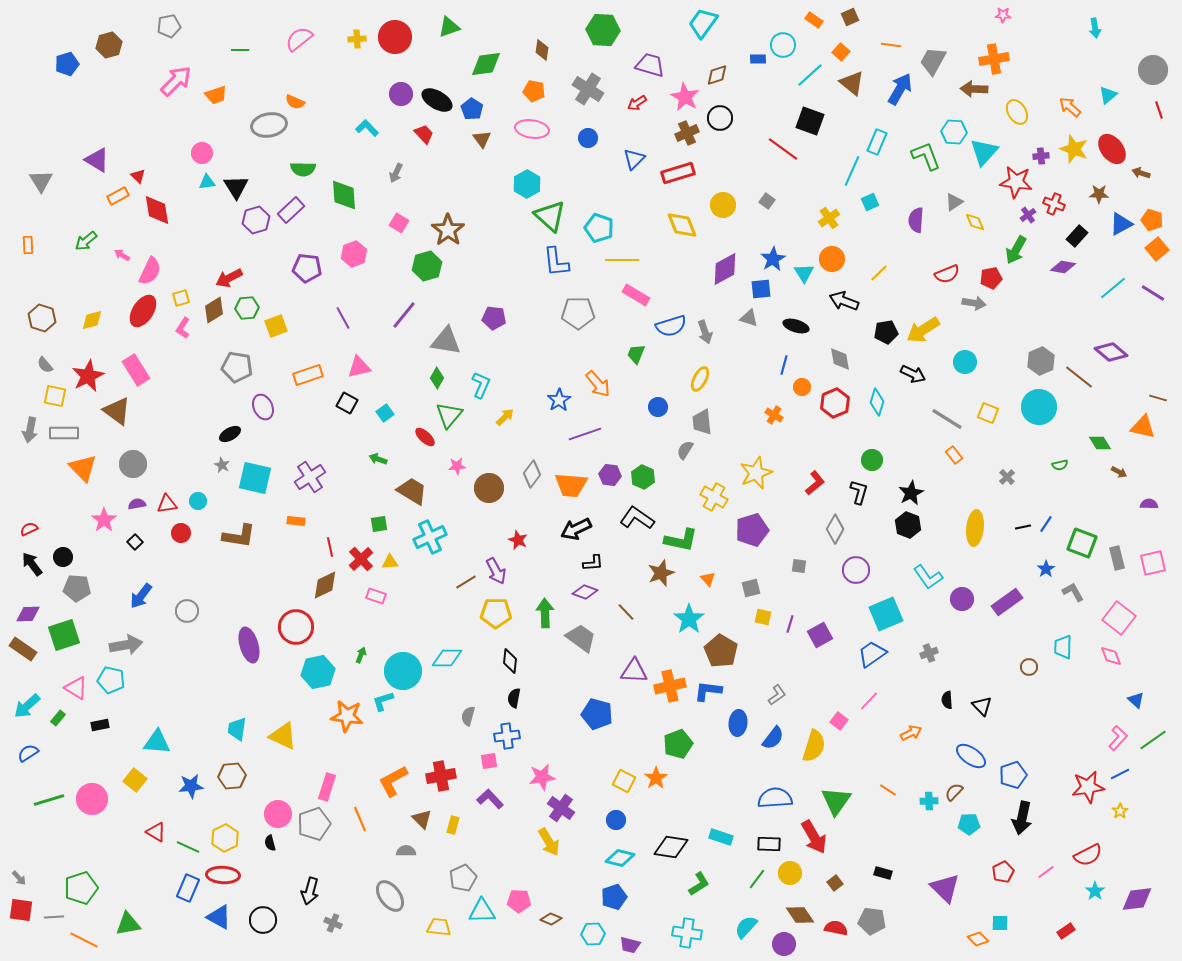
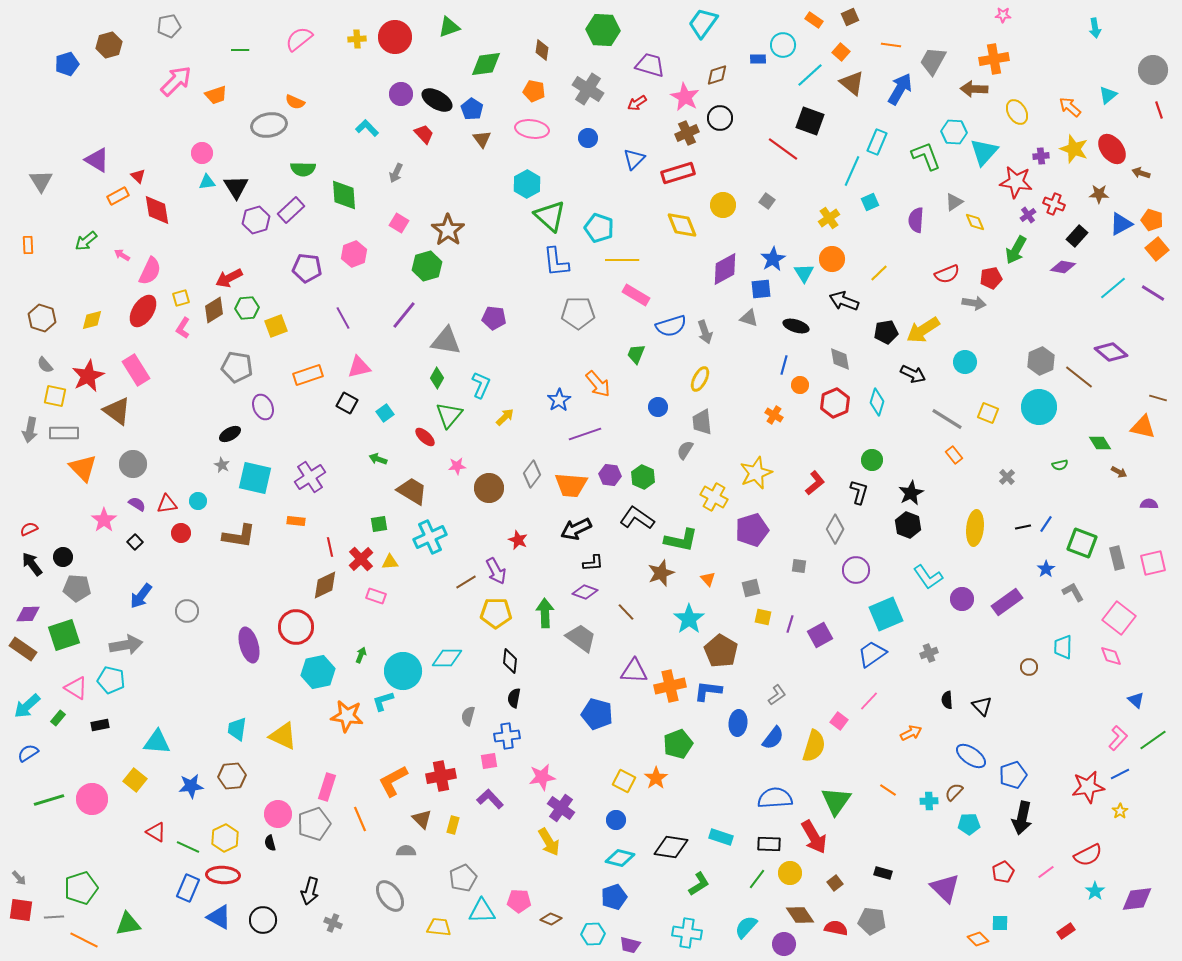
orange circle at (802, 387): moved 2 px left, 2 px up
purple semicircle at (137, 504): rotated 42 degrees clockwise
